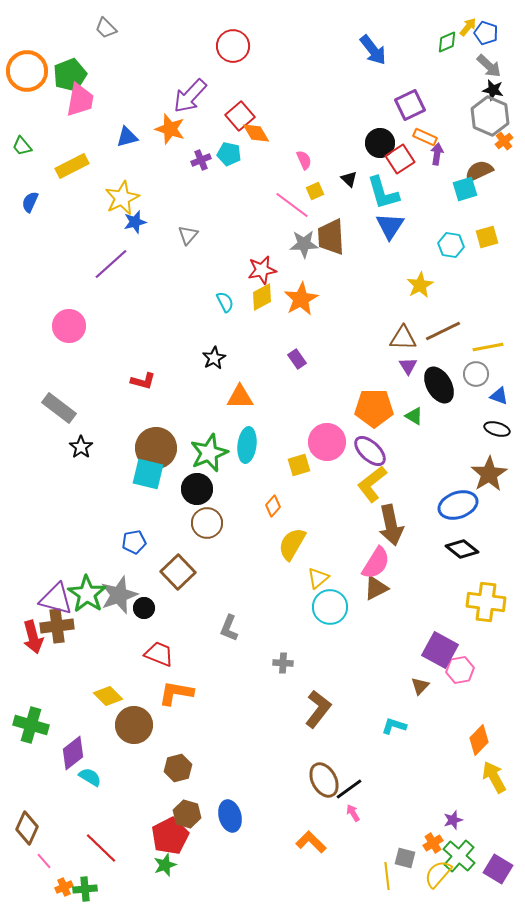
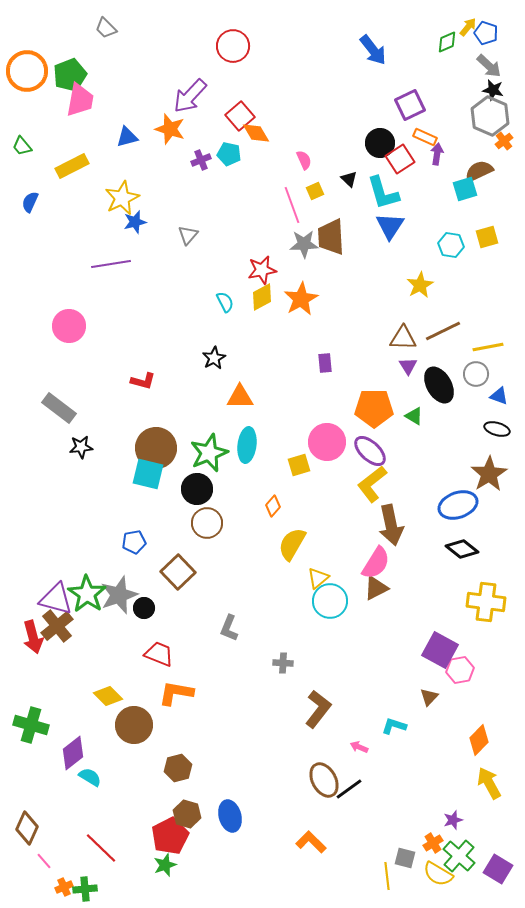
pink line at (292, 205): rotated 33 degrees clockwise
purple line at (111, 264): rotated 33 degrees clockwise
purple rectangle at (297, 359): moved 28 px right, 4 px down; rotated 30 degrees clockwise
black star at (81, 447): rotated 30 degrees clockwise
cyan circle at (330, 607): moved 6 px up
brown cross at (57, 626): rotated 32 degrees counterclockwise
brown triangle at (420, 686): moved 9 px right, 11 px down
yellow arrow at (494, 777): moved 5 px left, 6 px down
pink arrow at (353, 813): moved 6 px right, 66 px up; rotated 36 degrees counterclockwise
yellow semicircle at (438, 874): rotated 100 degrees counterclockwise
